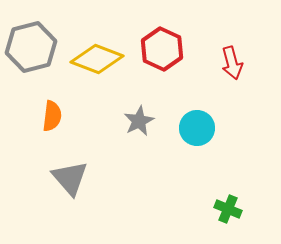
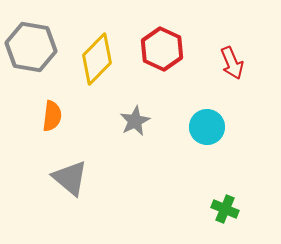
gray hexagon: rotated 24 degrees clockwise
yellow diamond: rotated 66 degrees counterclockwise
red arrow: rotated 8 degrees counterclockwise
gray star: moved 4 px left
cyan circle: moved 10 px right, 1 px up
gray triangle: rotated 9 degrees counterclockwise
green cross: moved 3 px left
